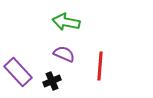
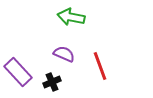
green arrow: moved 5 px right, 5 px up
red line: rotated 24 degrees counterclockwise
black cross: moved 1 px down
